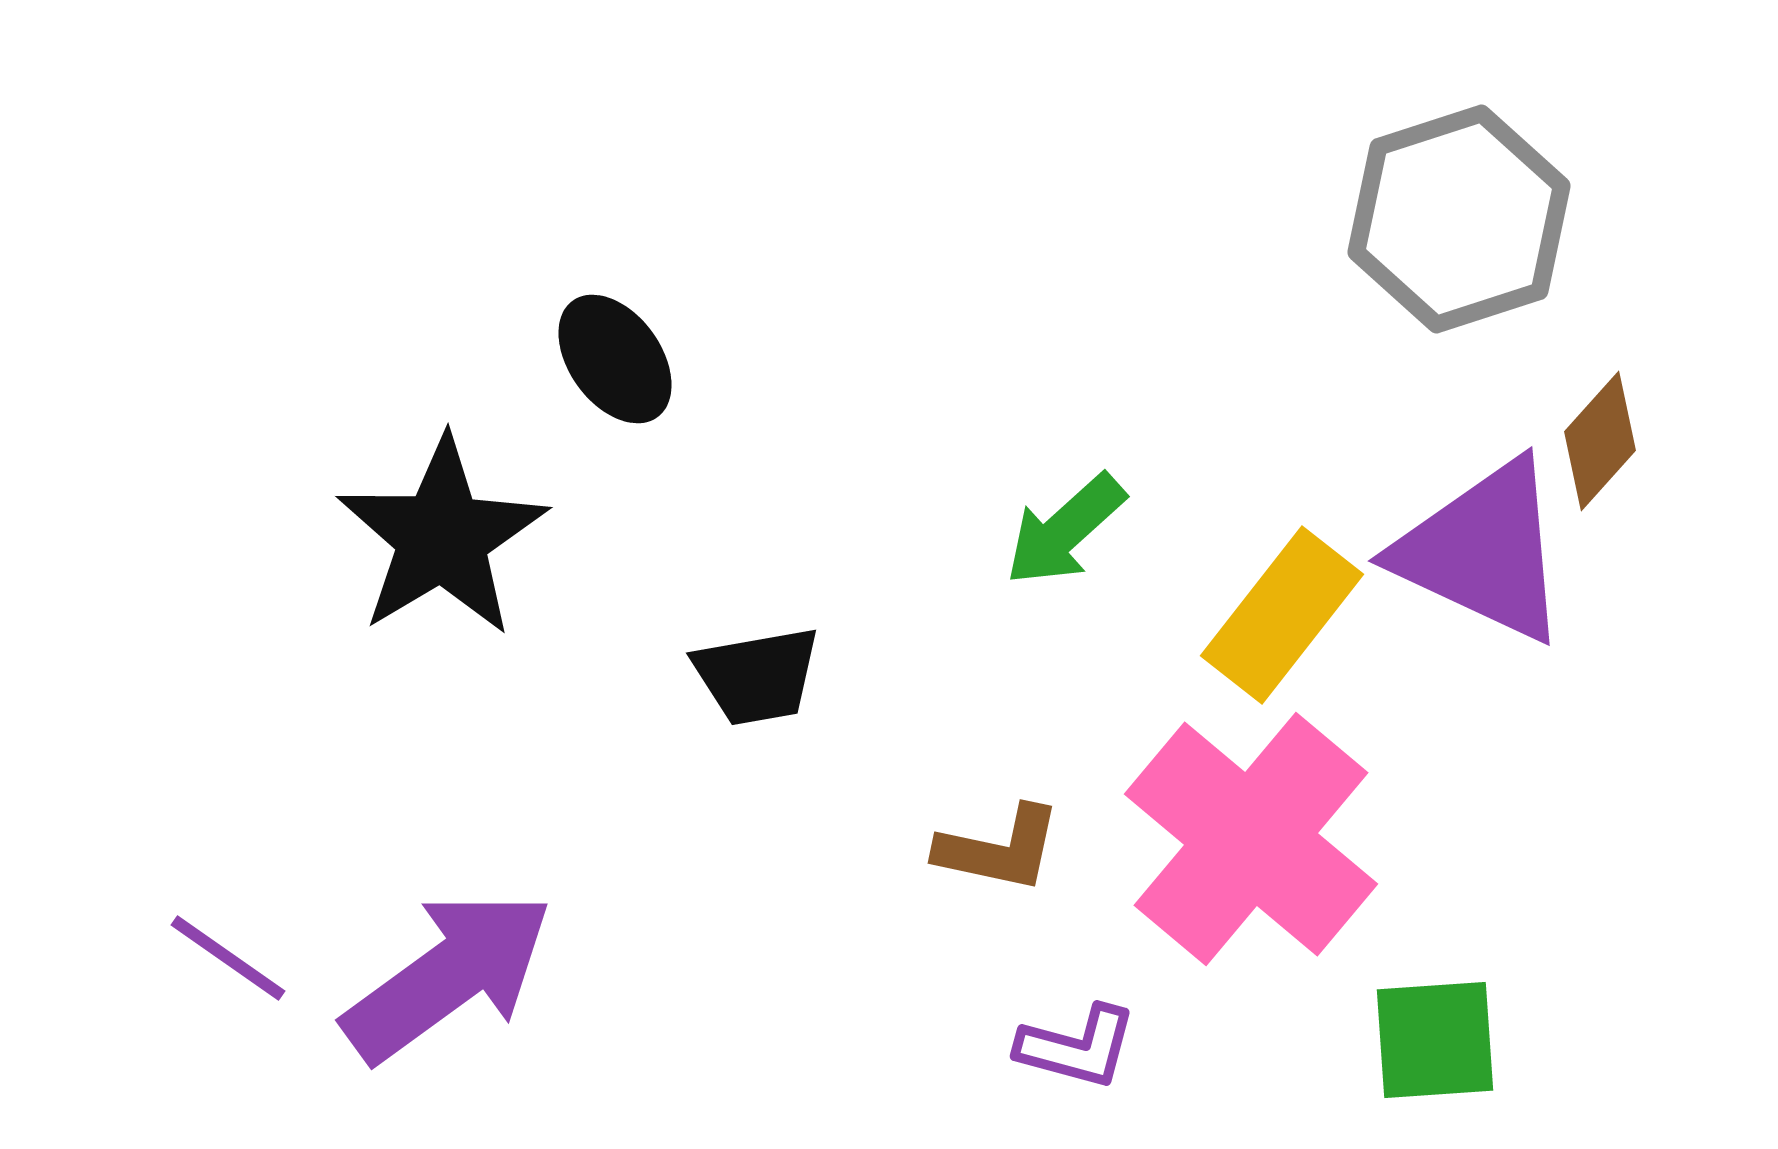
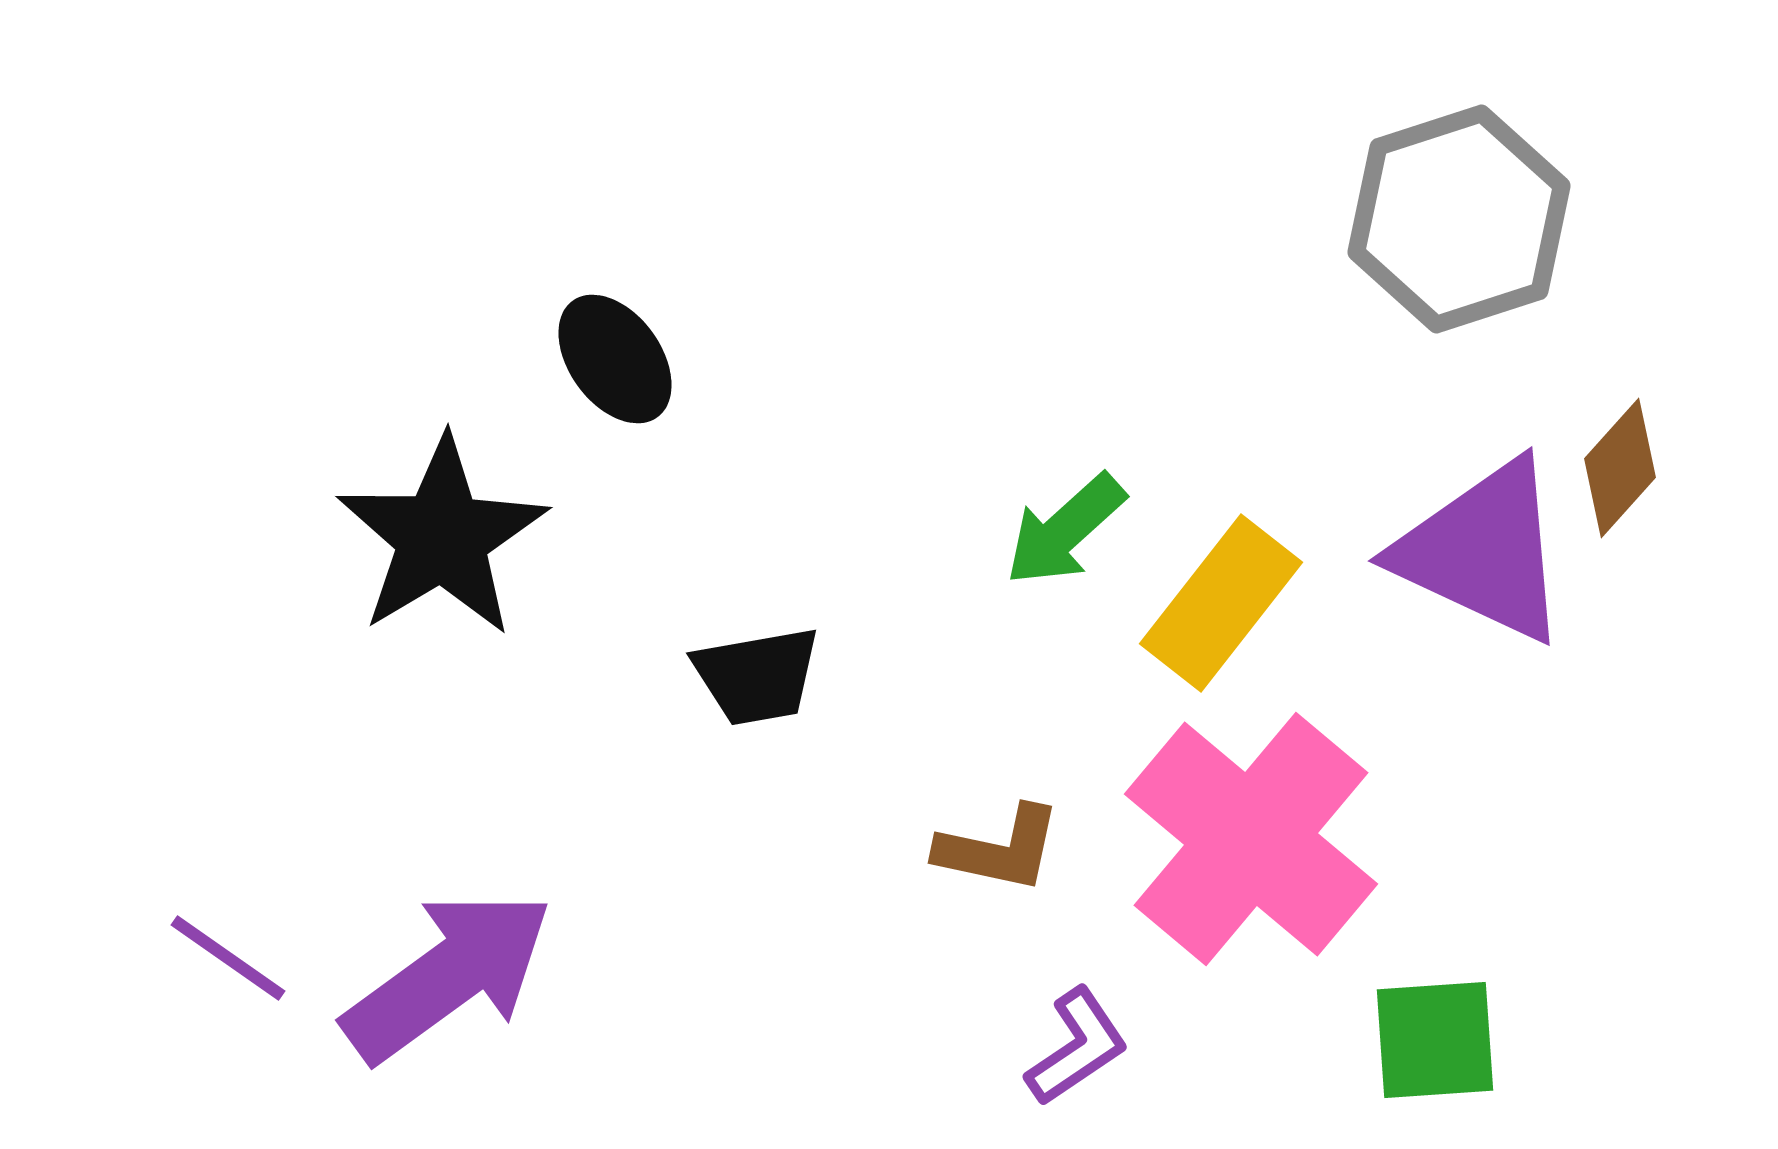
brown diamond: moved 20 px right, 27 px down
yellow rectangle: moved 61 px left, 12 px up
purple L-shape: rotated 49 degrees counterclockwise
